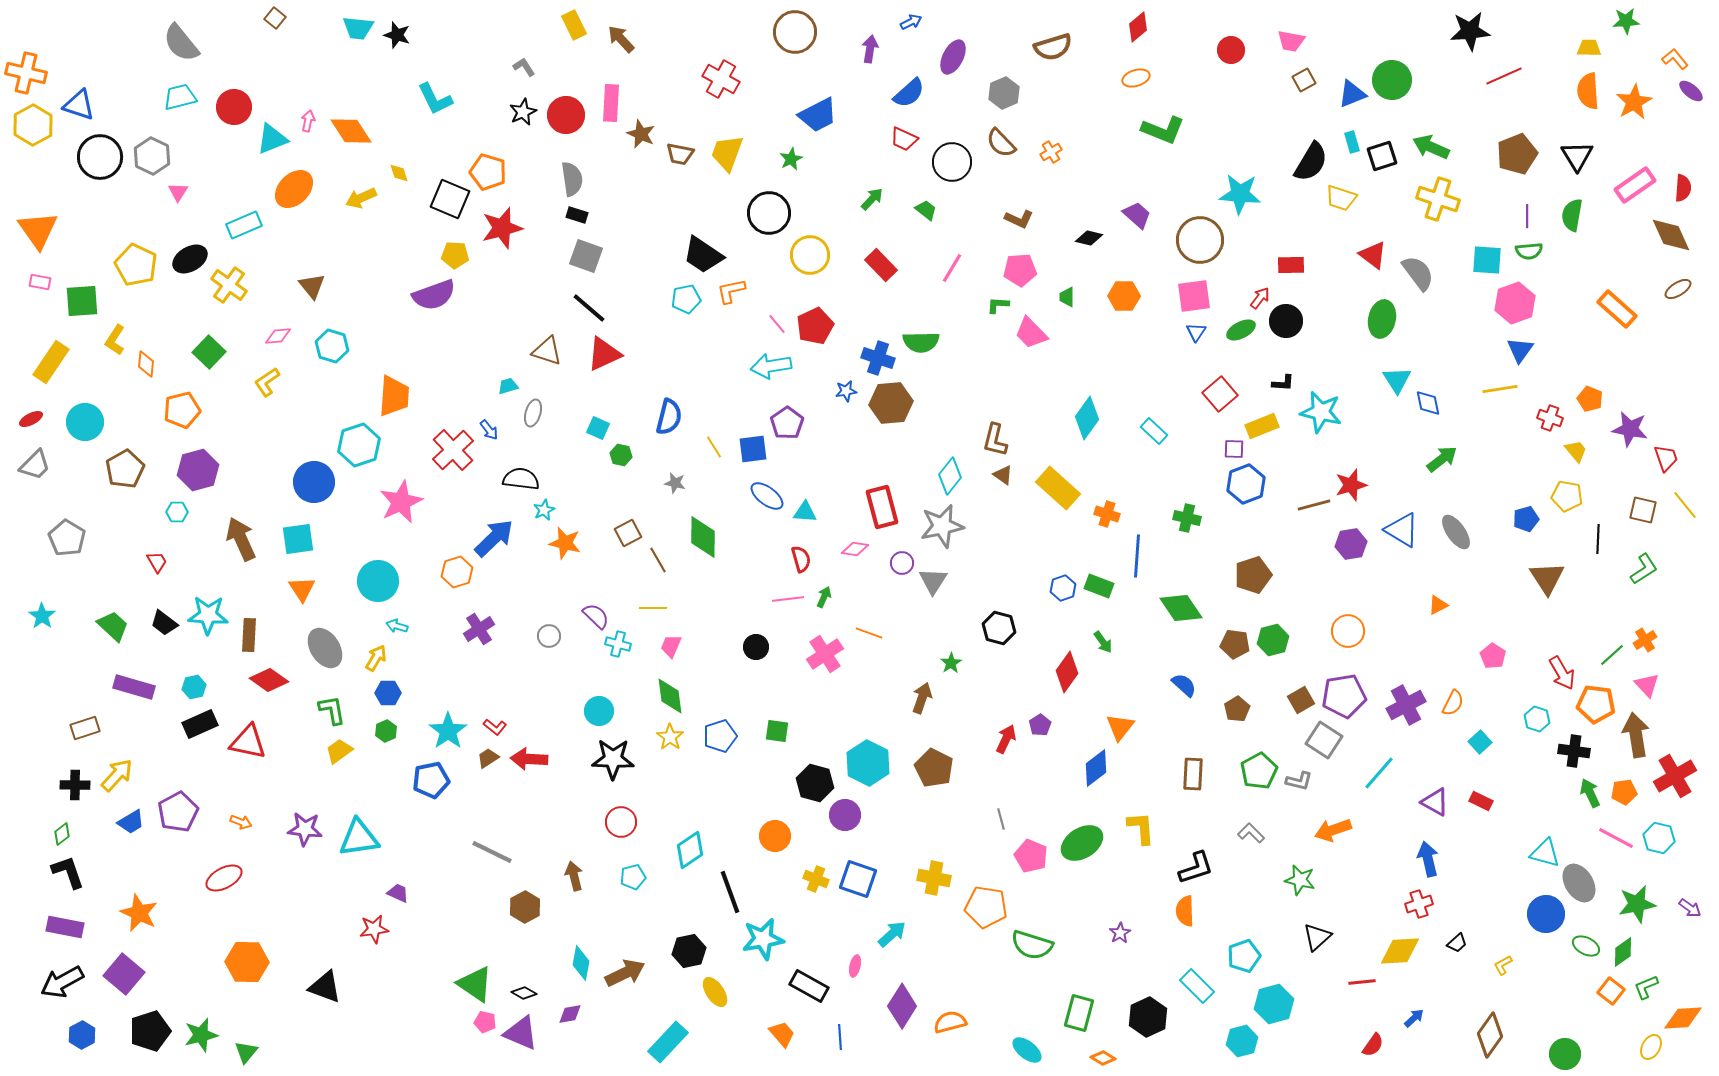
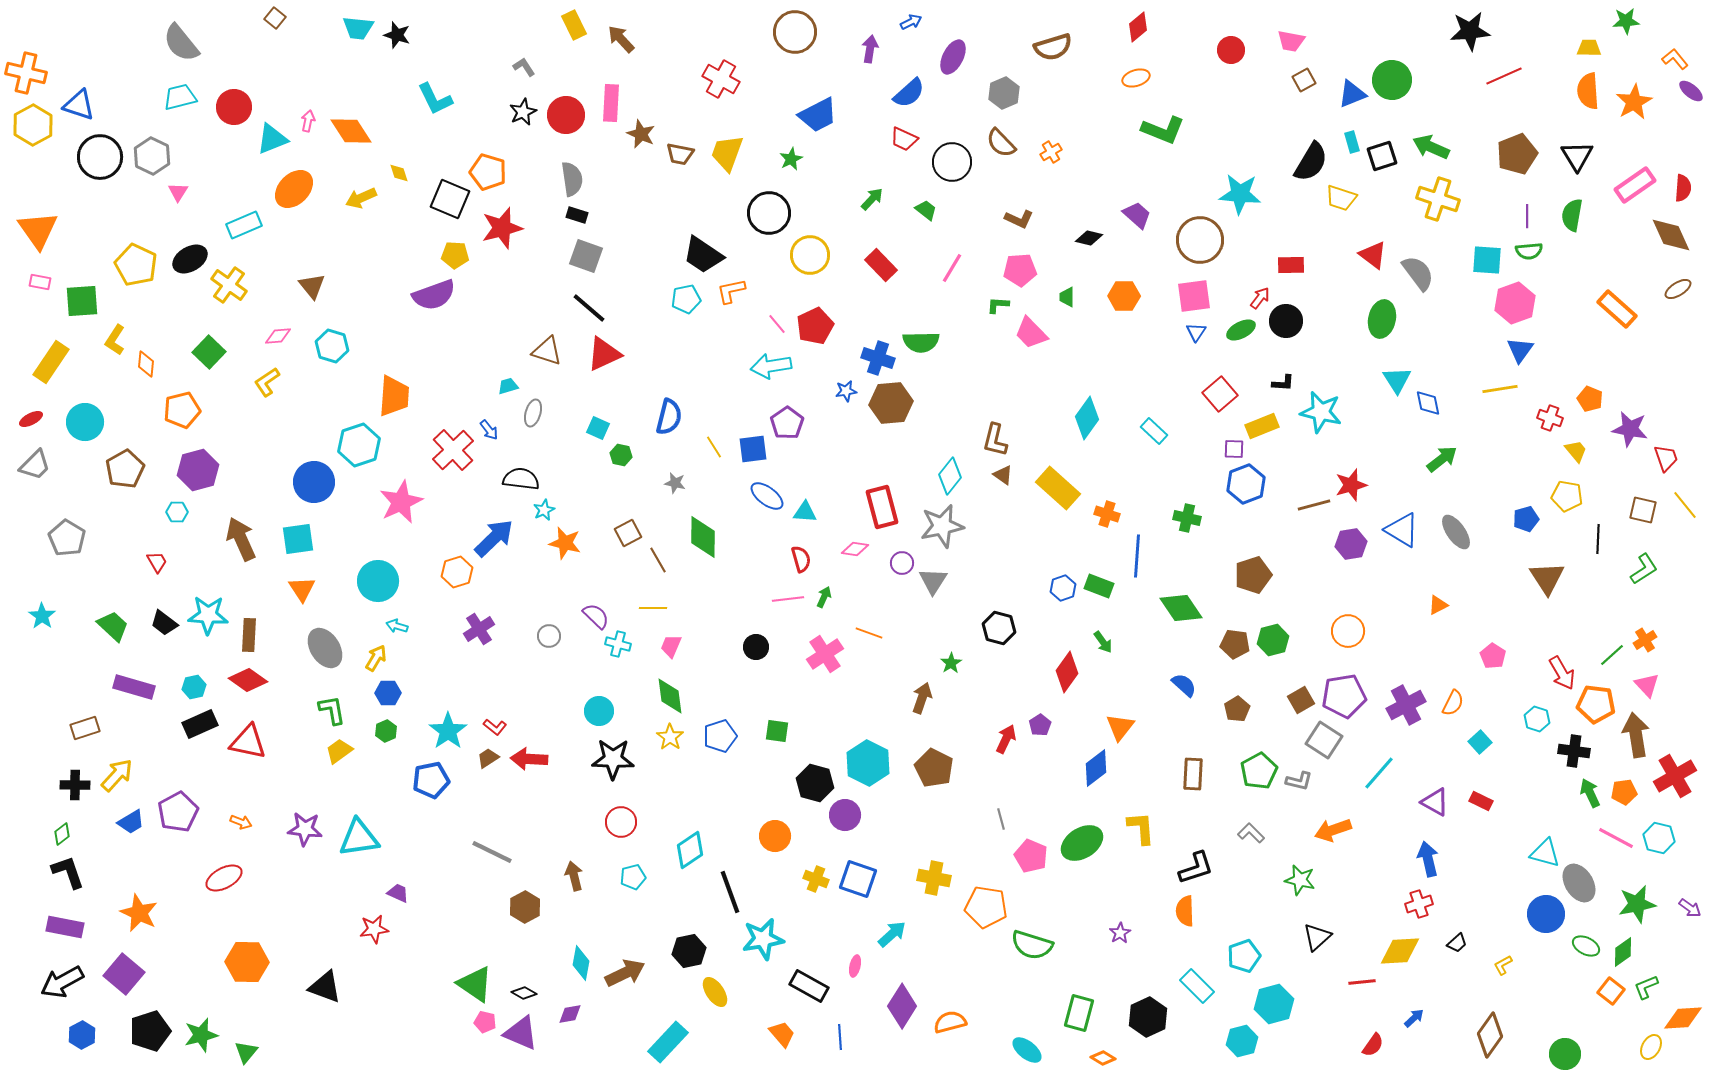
red diamond at (269, 680): moved 21 px left
